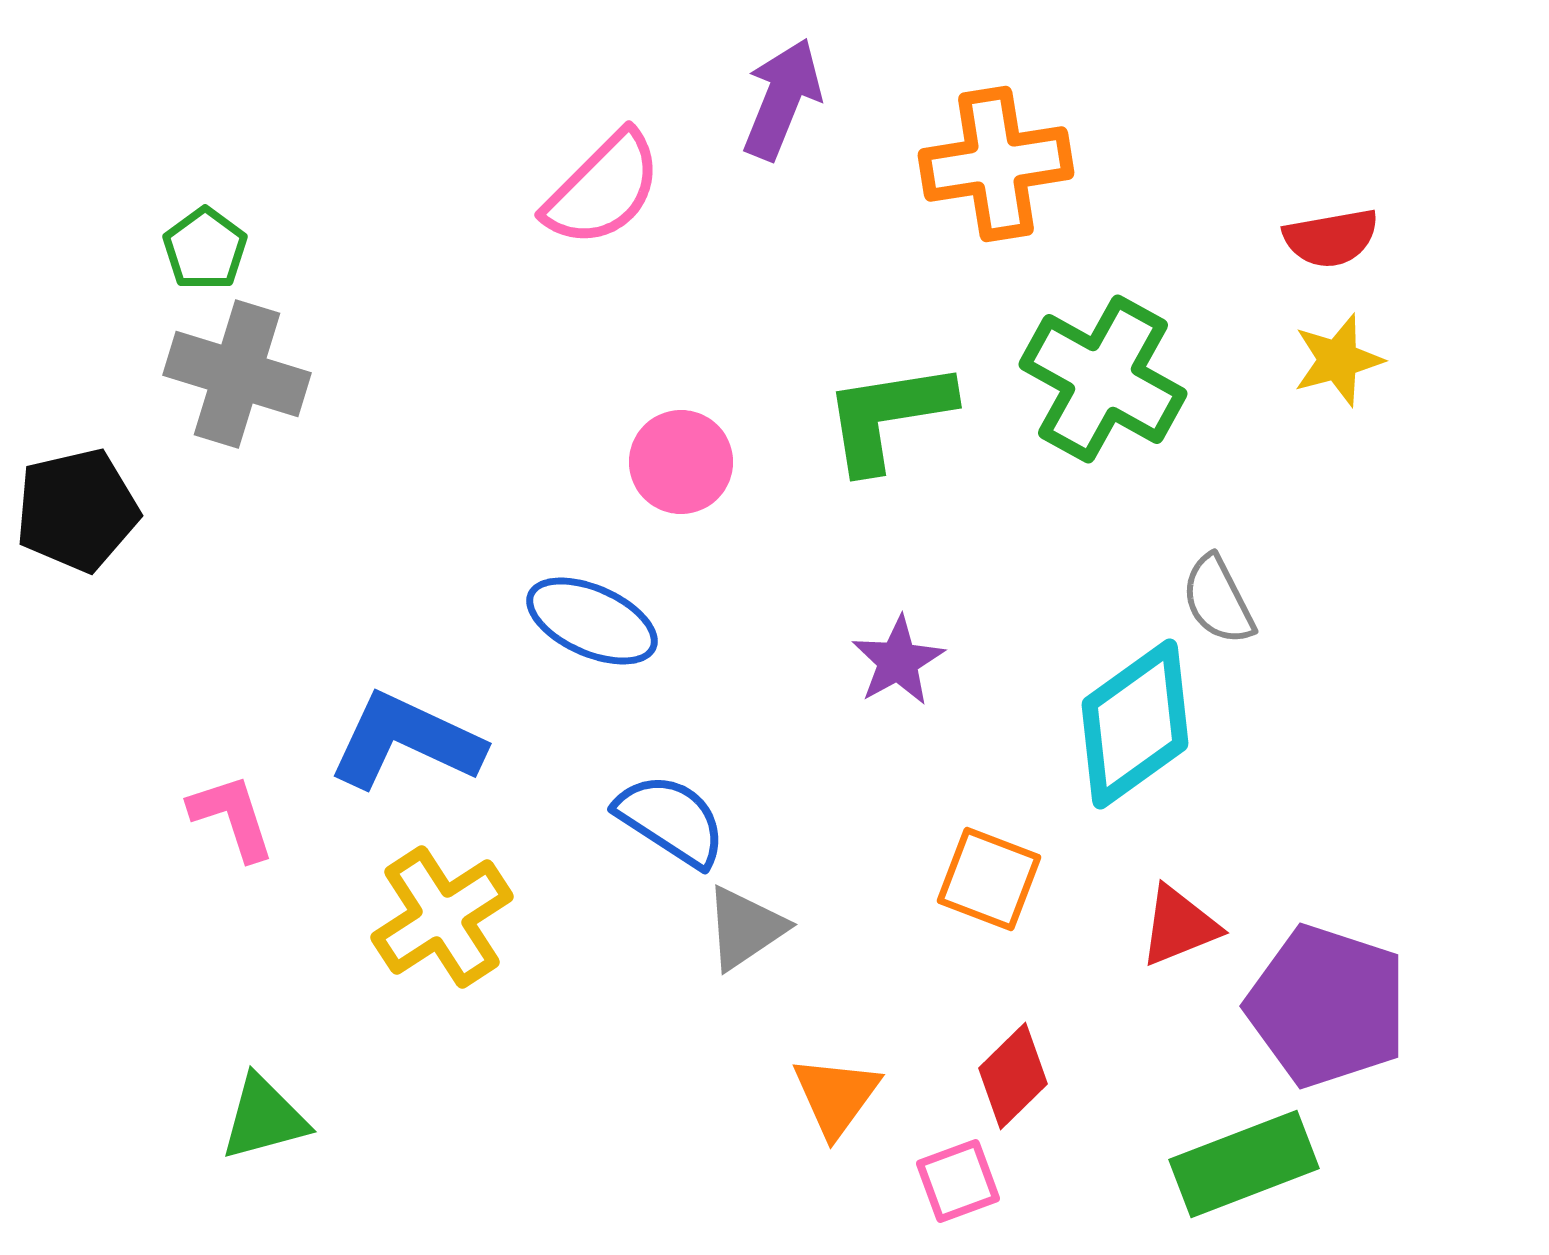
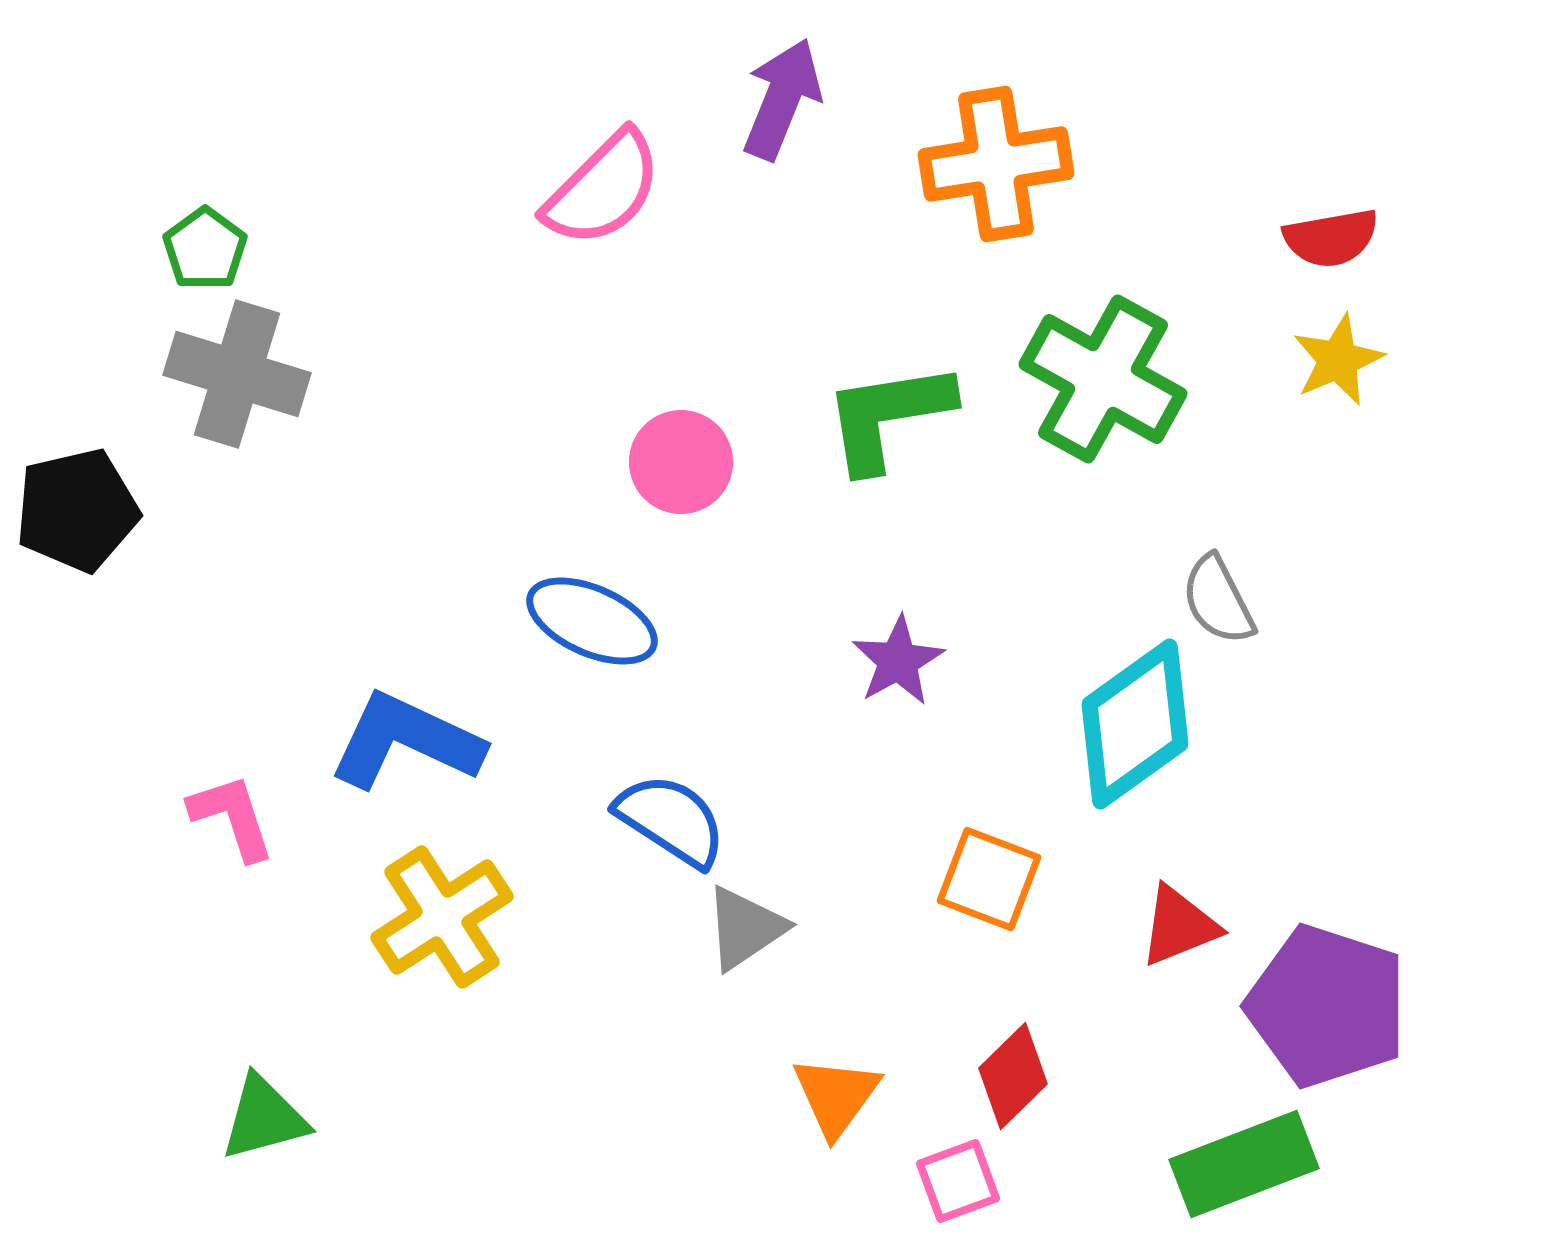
yellow star: rotated 8 degrees counterclockwise
